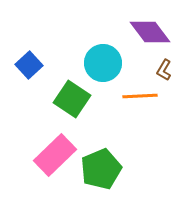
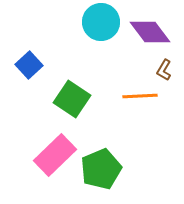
cyan circle: moved 2 px left, 41 px up
